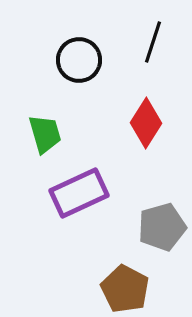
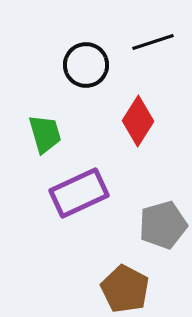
black line: rotated 54 degrees clockwise
black circle: moved 7 px right, 5 px down
red diamond: moved 8 px left, 2 px up
gray pentagon: moved 1 px right, 2 px up
